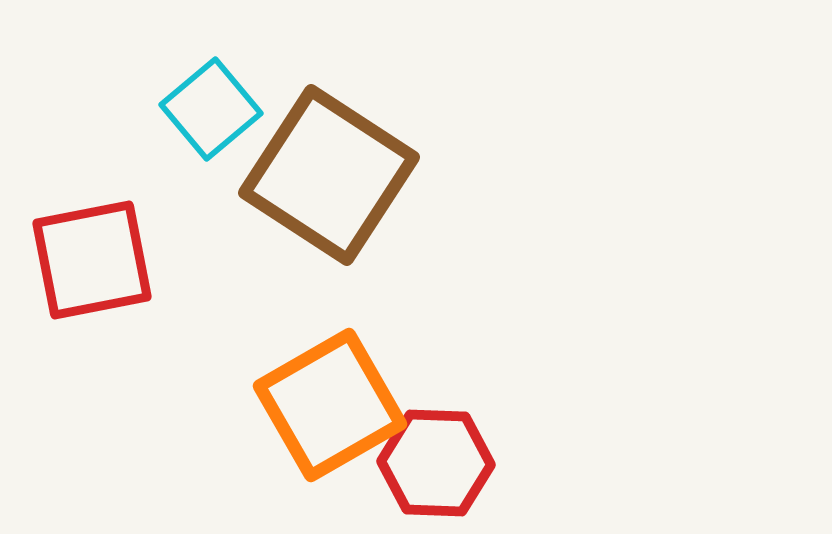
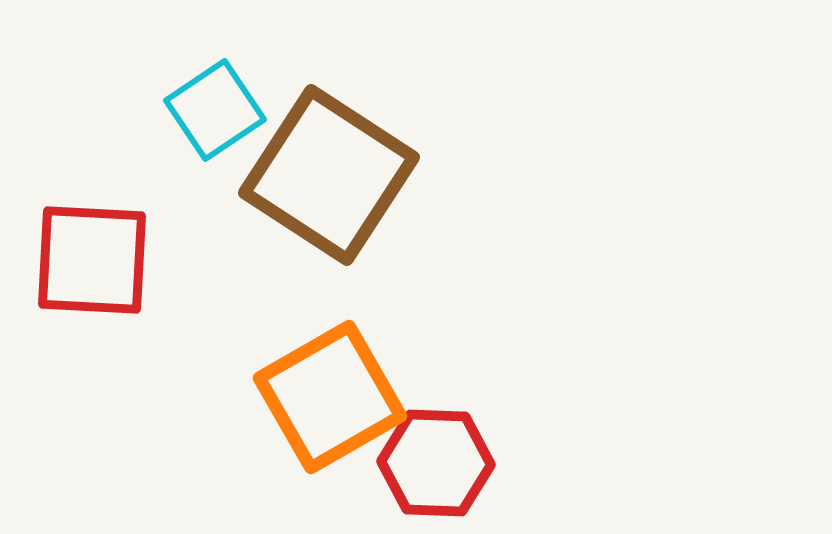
cyan square: moved 4 px right, 1 px down; rotated 6 degrees clockwise
red square: rotated 14 degrees clockwise
orange square: moved 8 px up
